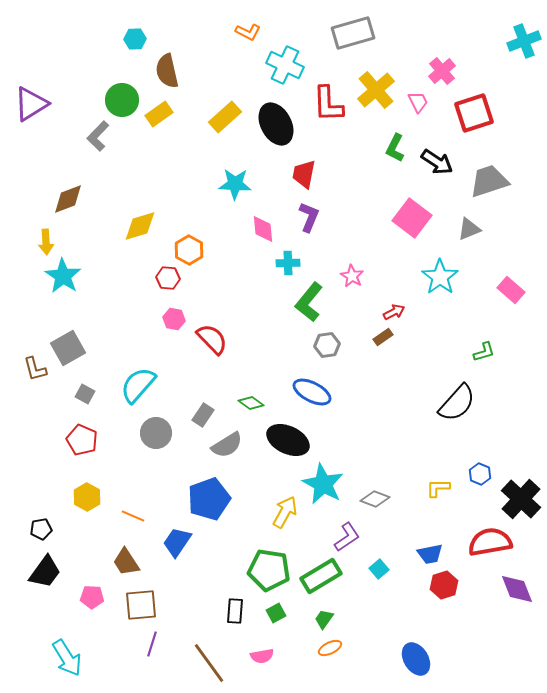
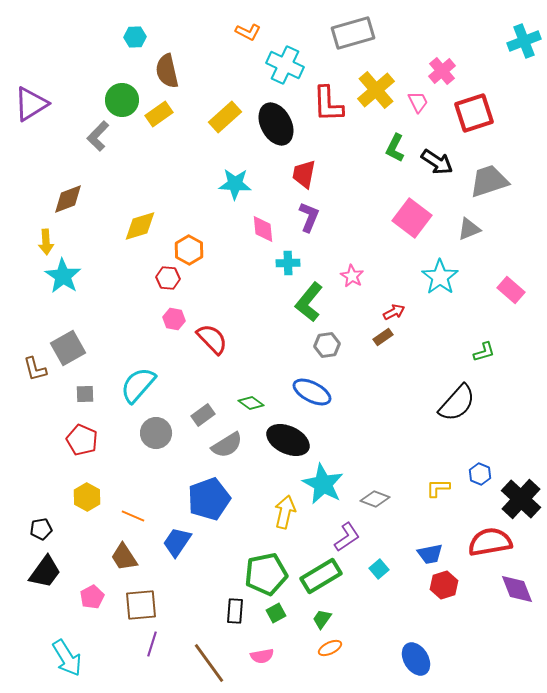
cyan hexagon at (135, 39): moved 2 px up
gray square at (85, 394): rotated 30 degrees counterclockwise
gray rectangle at (203, 415): rotated 20 degrees clockwise
yellow arrow at (285, 512): rotated 16 degrees counterclockwise
brown trapezoid at (126, 562): moved 2 px left, 5 px up
green pentagon at (269, 570): moved 3 px left, 4 px down; rotated 21 degrees counterclockwise
pink pentagon at (92, 597): rotated 30 degrees counterclockwise
green trapezoid at (324, 619): moved 2 px left
